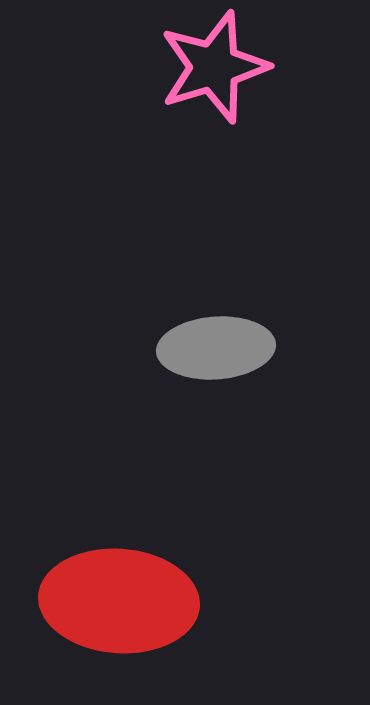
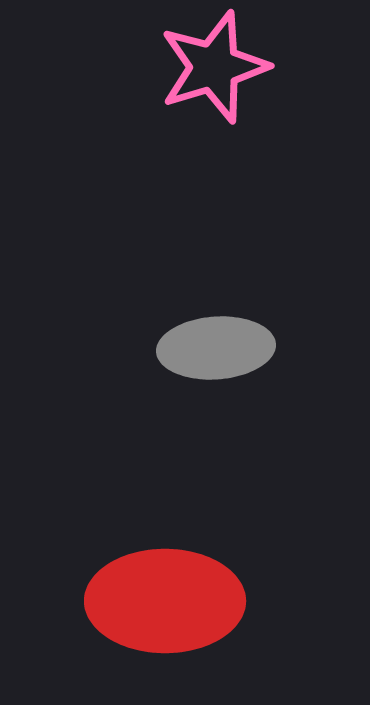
red ellipse: moved 46 px right; rotated 4 degrees counterclockwise
